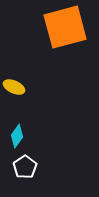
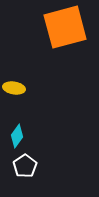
yellow ellipse: moved 1 px down; rotated 15 degrees counterclockwise
white pentagon: moved 1 px up
